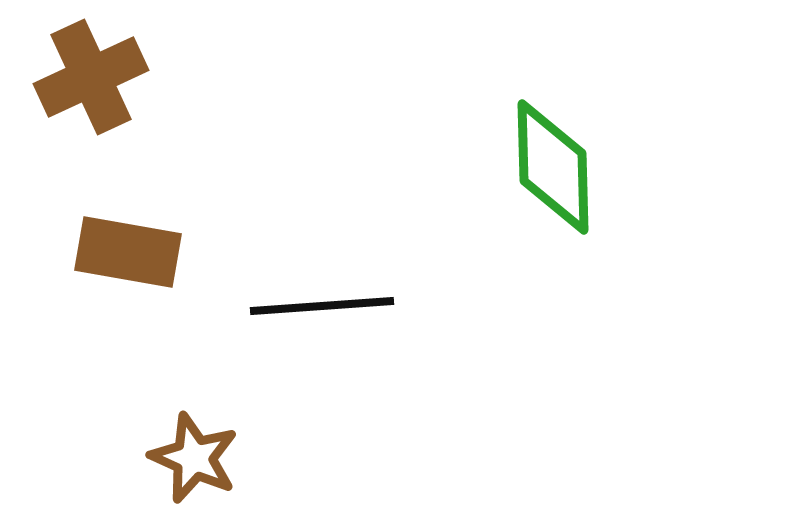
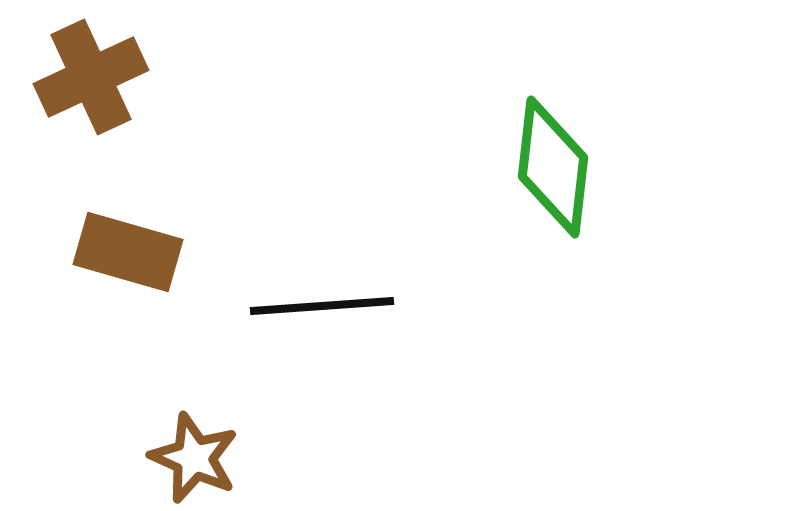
green diamond: rotated 8 degrees clockwise
brown rectangle: rotated 6 degrees clockwise
